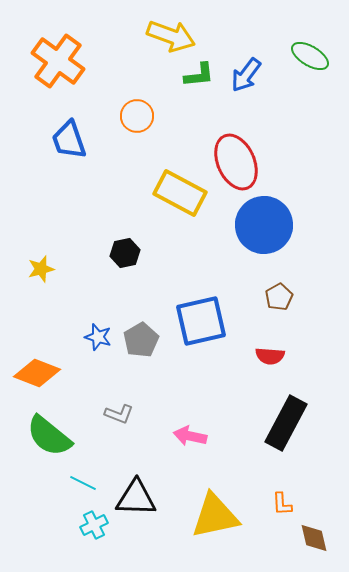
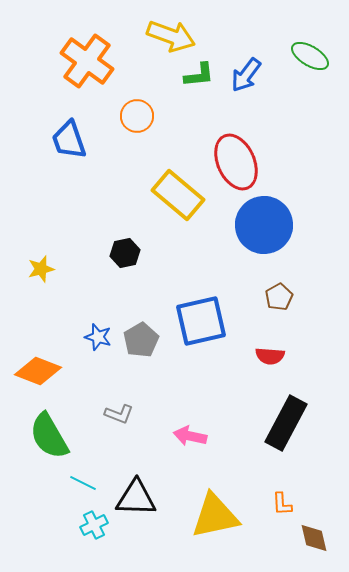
orange cross: moved 29 px right
yellow rectangle: moved 2 px left, 2 px down; rotated 12 degrees clockwise
orange diamond: moved 1 px right, 2 px up
green semicircle: rotated 21 degrees clockwise
